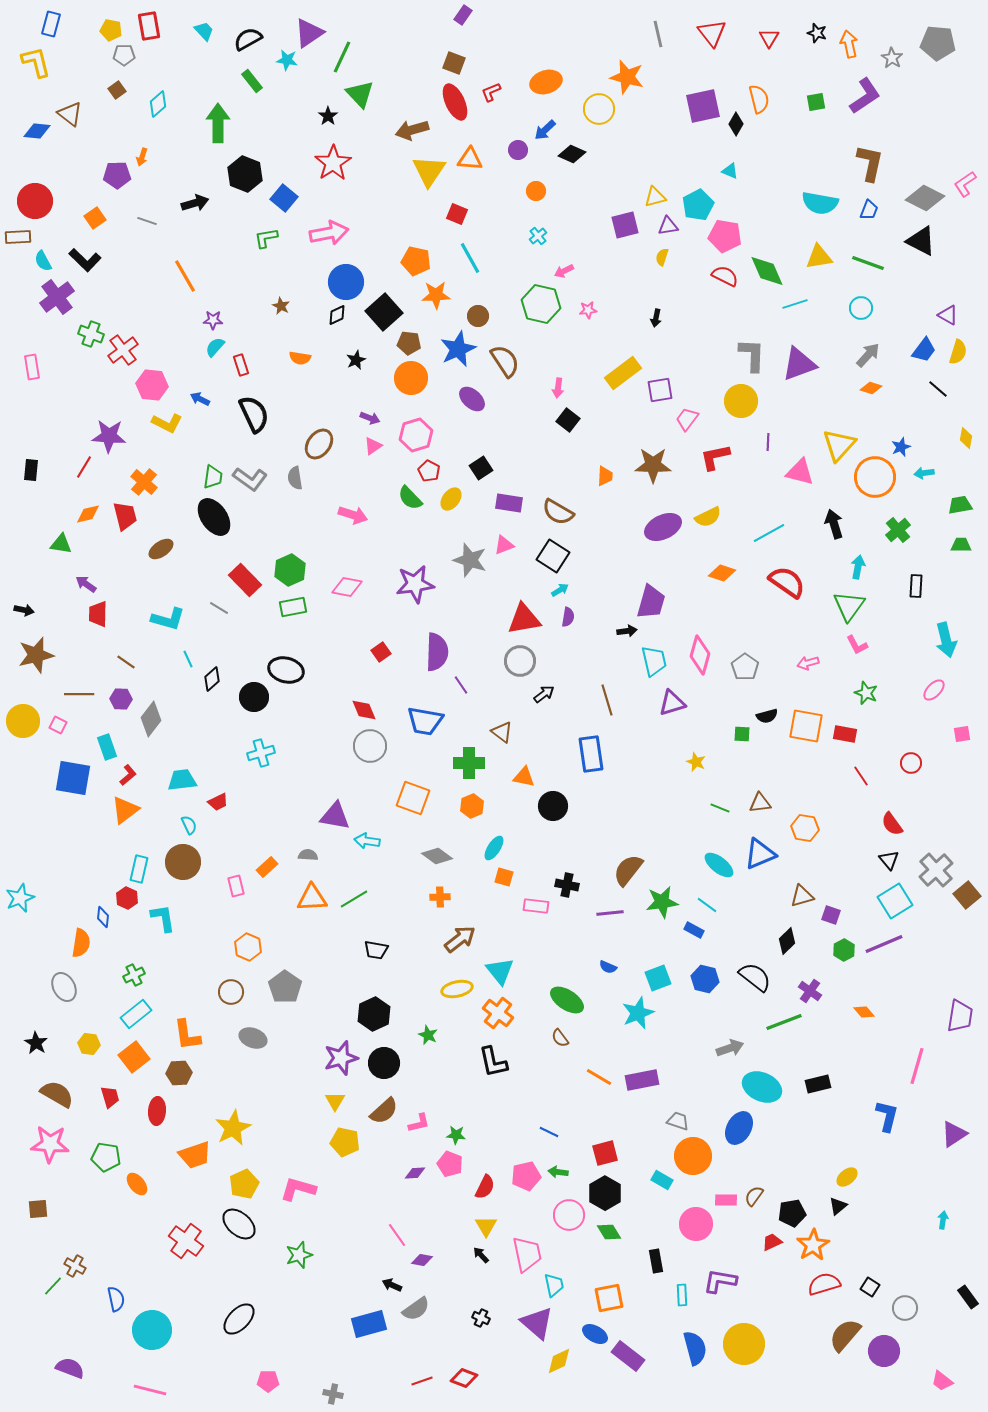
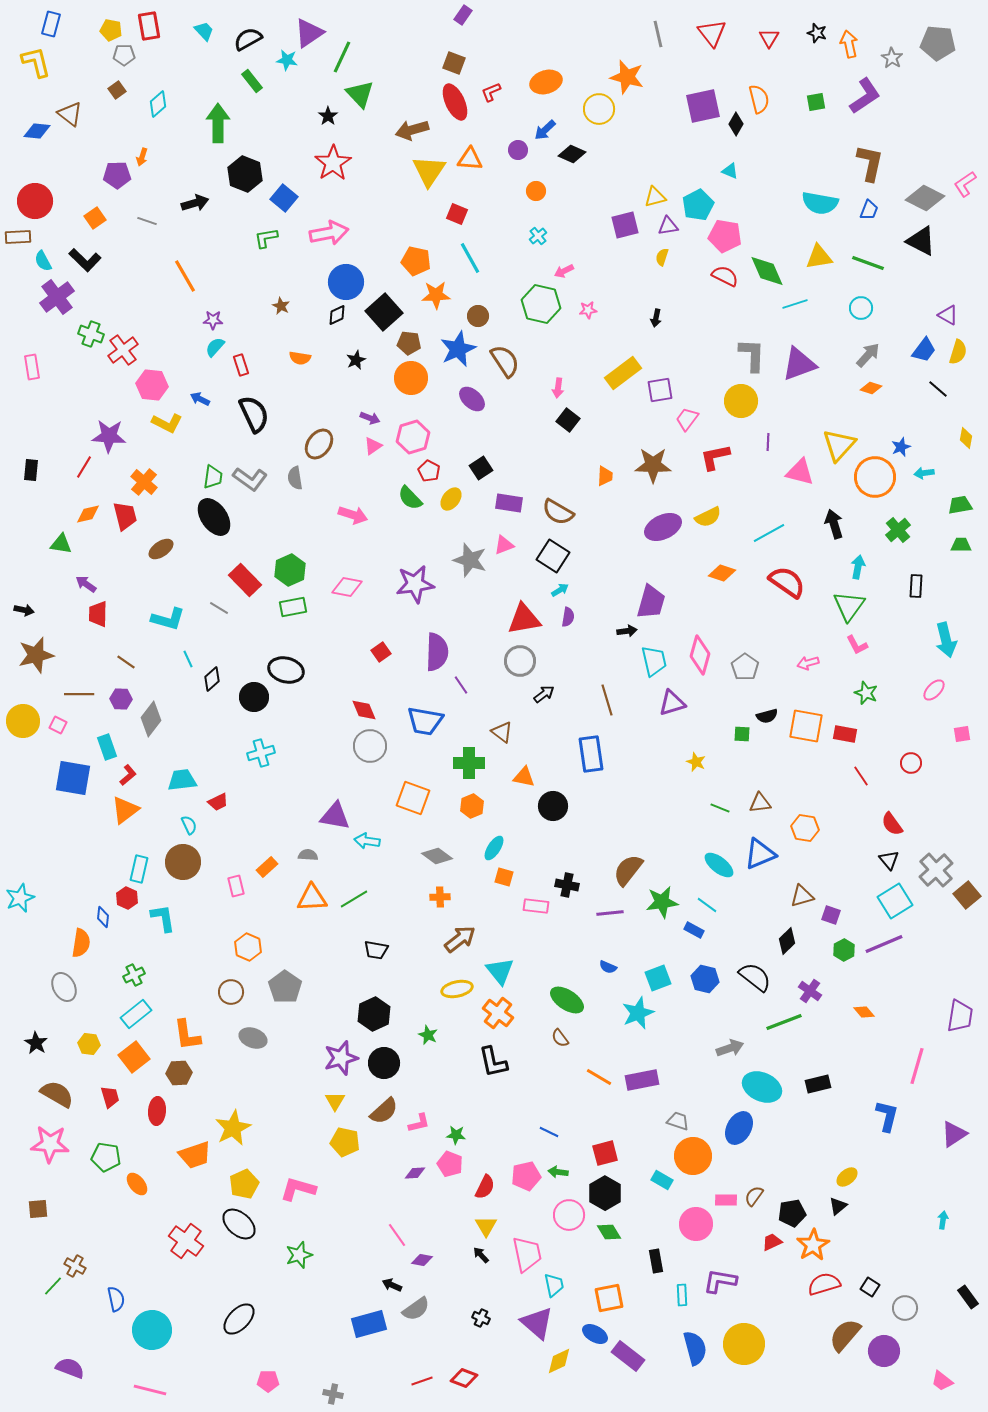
pink hexagon at (416, 435): moved 3 px left, 2 px down
